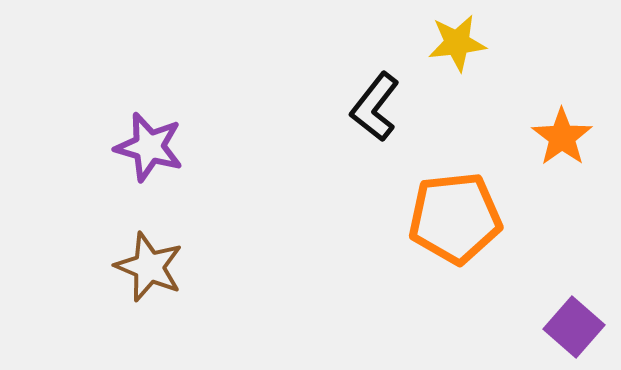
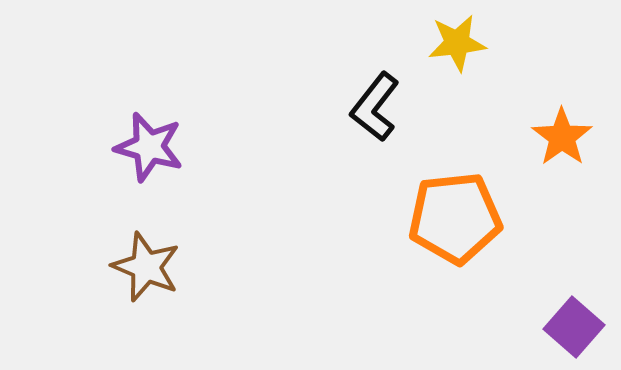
brown star: moved 3 px left
